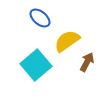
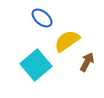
blue ellipse: moved 2 px right
